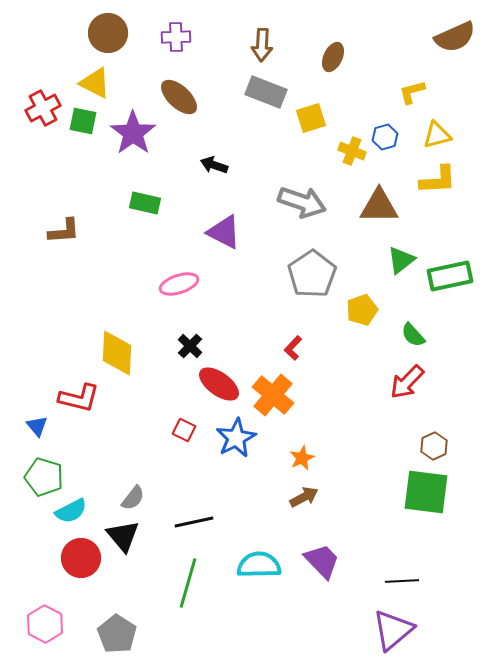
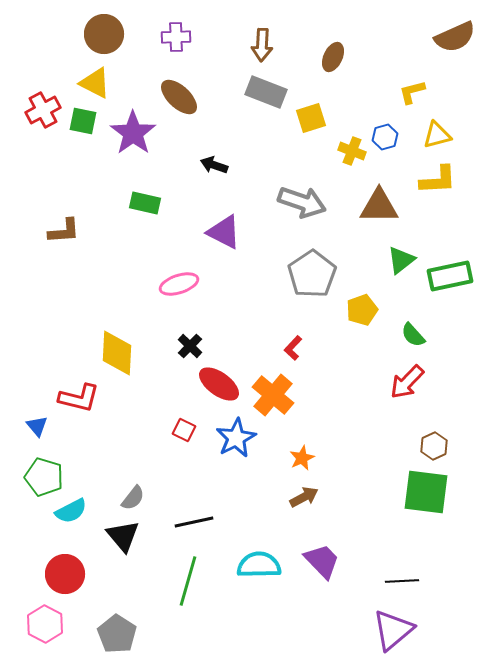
brown circle at (108, 33): moved 4 px left, 1 px down
red cross at (43, 108): moved 2 px down
red circle at (81, 558): moved 16 px left, 16 px down
green line at (188, 583): moved 2 px up
